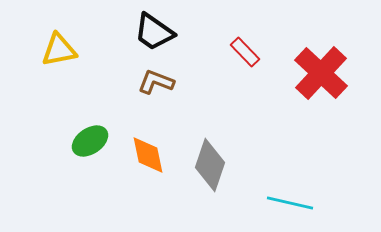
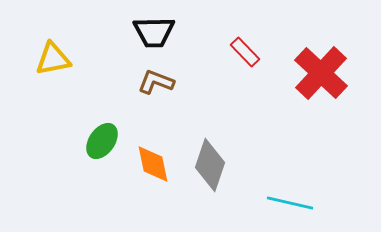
black trapezoid: rotated 36 degrees counterclockwise
yellow triangle: moved 6 px left, 9 px down
green ellipse: moved 12 px right; rotated 21 degrees counterclockwise
orange diamond: moved 5 px right, 9 px down
